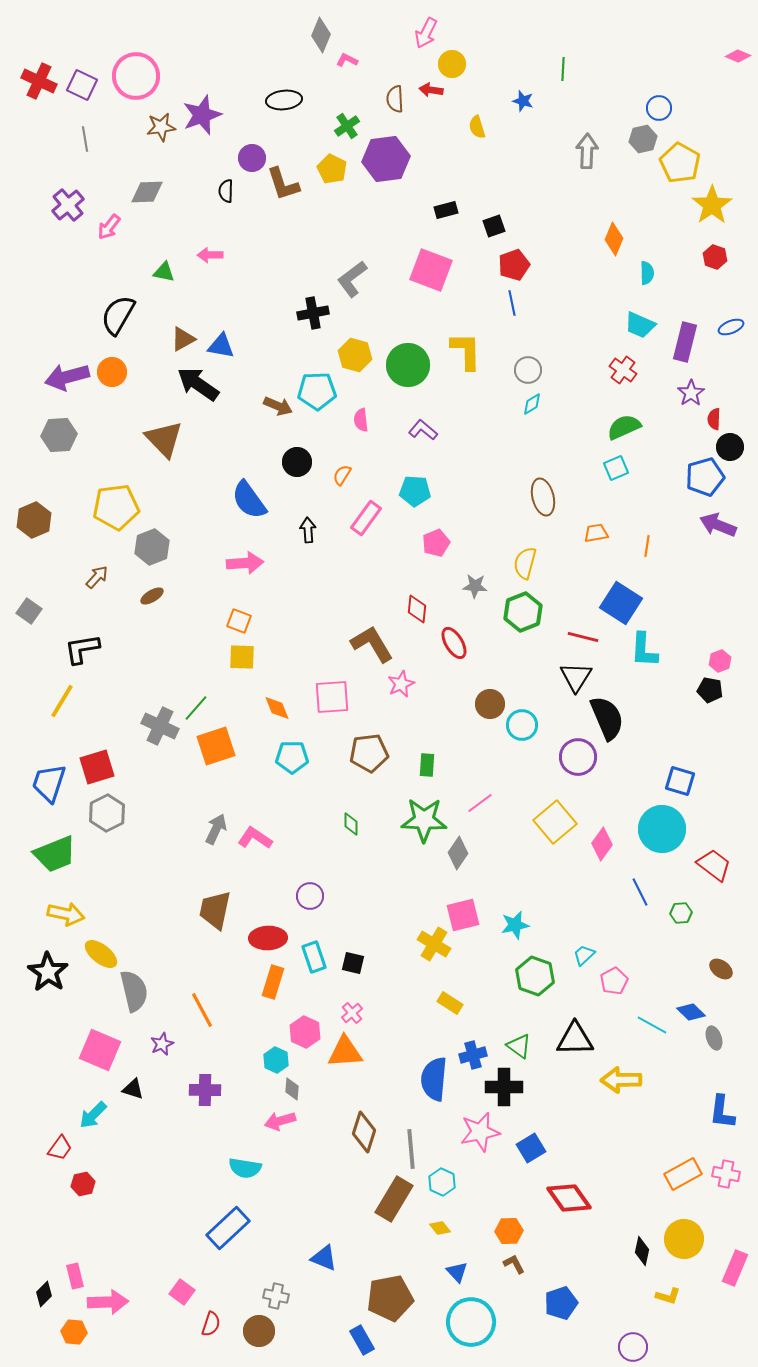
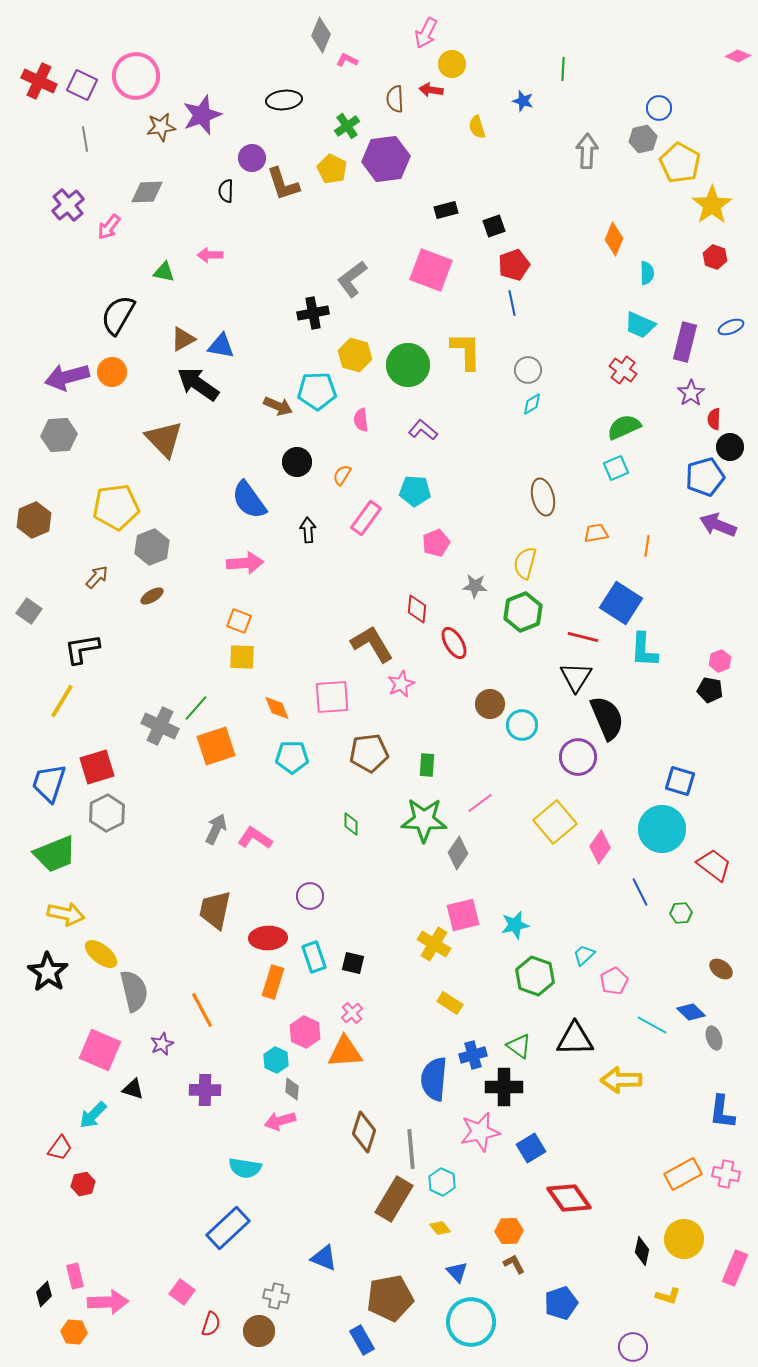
pink diamond at (602, 844): moved 2 px left, 3 px down
